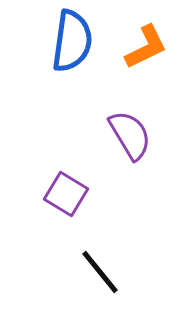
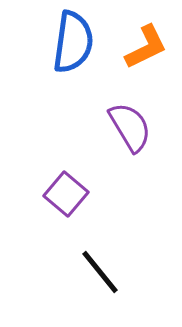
blue semicircle: moved 1 px right, 1 px down
purple semicircle: moved 8 px up
purple square: rotated 9 degrees clockwise
